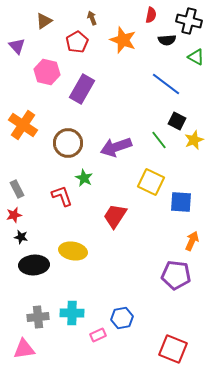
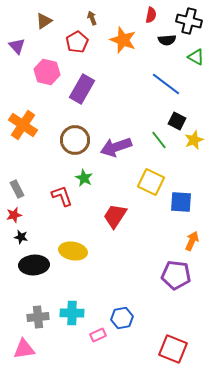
brown circle: moved 7 px right, 3 px up
